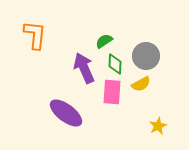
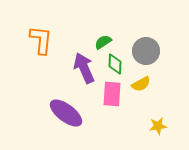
orange L-shape: moved 6 px right, 5 px down
green semicircle: moved 1 px left, 1 px down
gray circle: moved 5 px up
pink rectangle: moved 2 px down
yellow star: rotated 18 degrees clockwise
